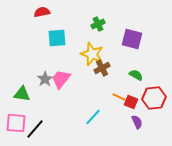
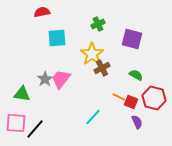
yellow star: rotated 15 degrees clockwise
red hexagon: rotated 20 degrees clockwise
